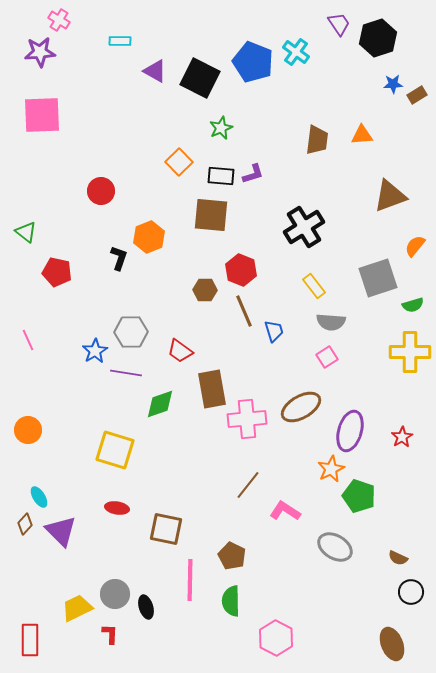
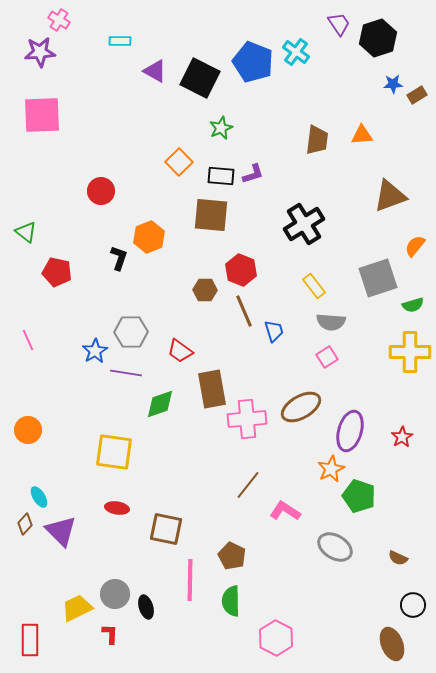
black cross at (304, 227): moved 3 px up
yellow square at (115, 450): moved 1 px left, 2 px down; rotated 9 degrees counterclockwise
black circle at (411, 592): moved 2 px right, 13 px down
